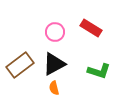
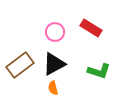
orange semicircle: moved 1 px left
